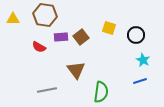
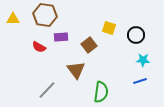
brown square: moved 8 px right, 8 px down
cyan star: rotated 24 degrees counterclockwise
gray line: rotated 36 degrees counterclockwise
